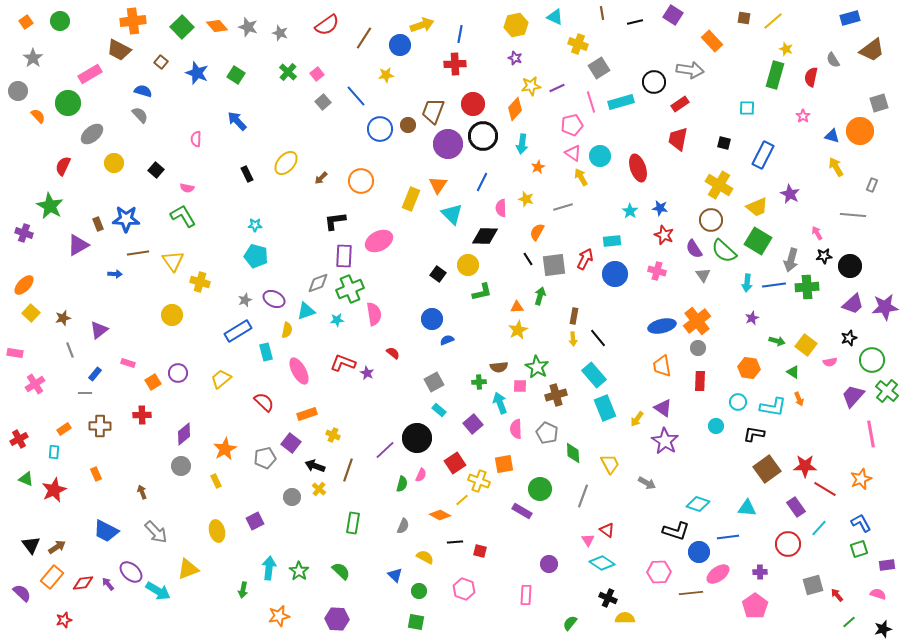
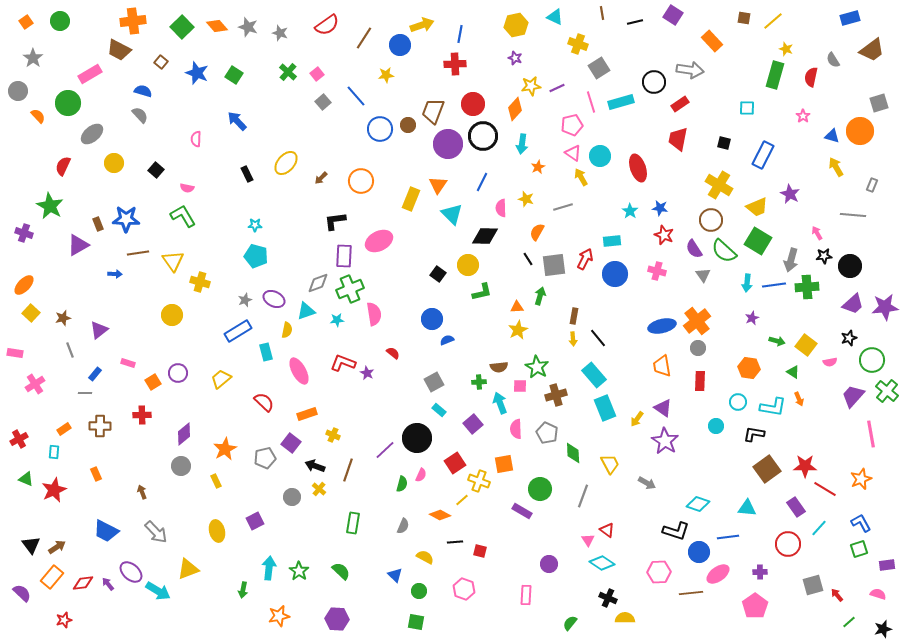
green square at (236, 75): moved 2 px left
